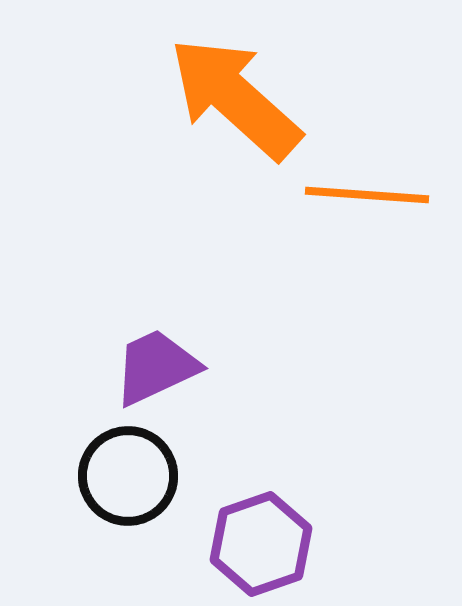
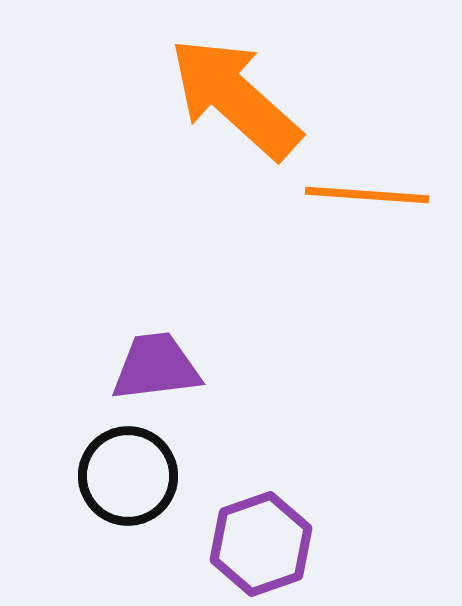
purple trapezoid: rotated 18 degrees clockwise
